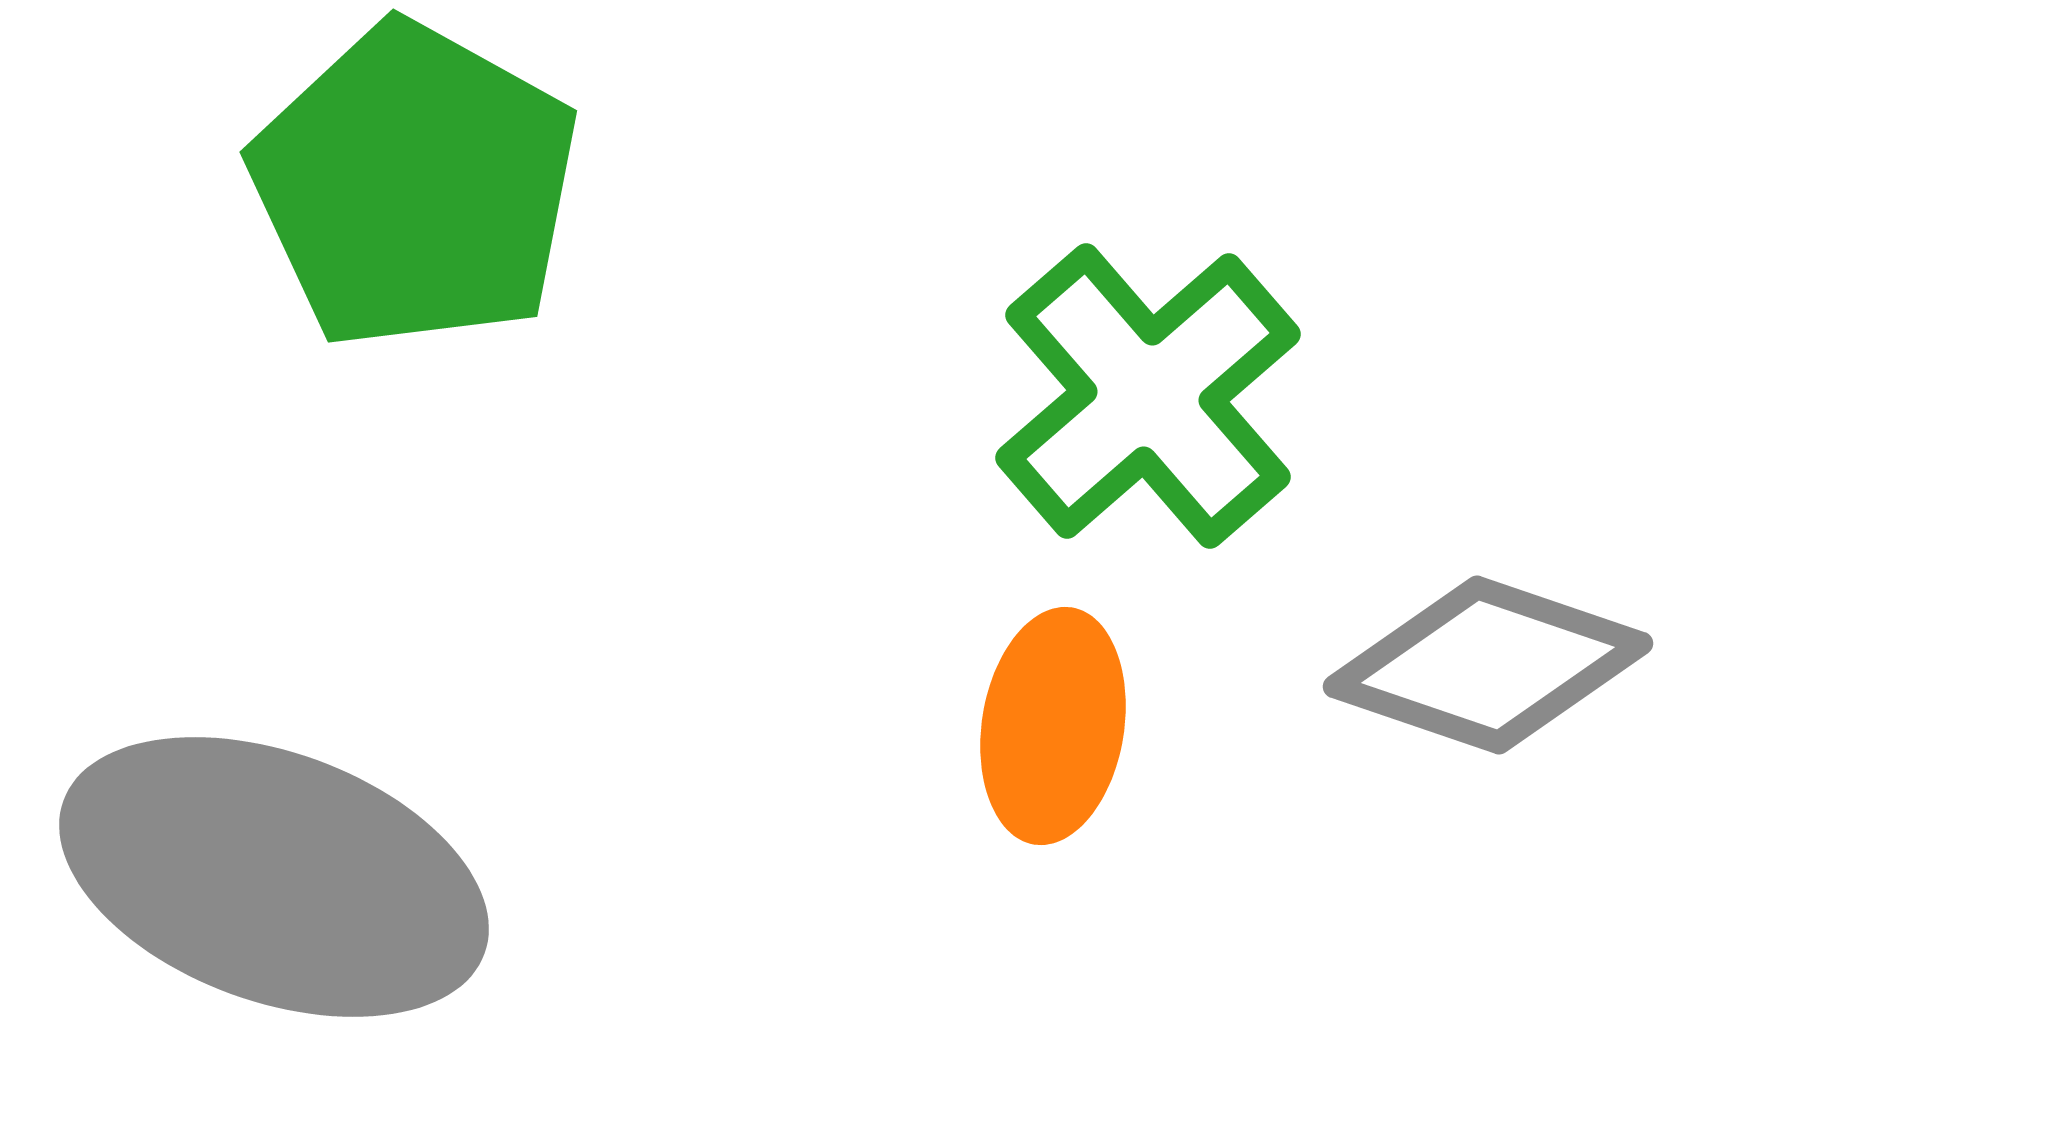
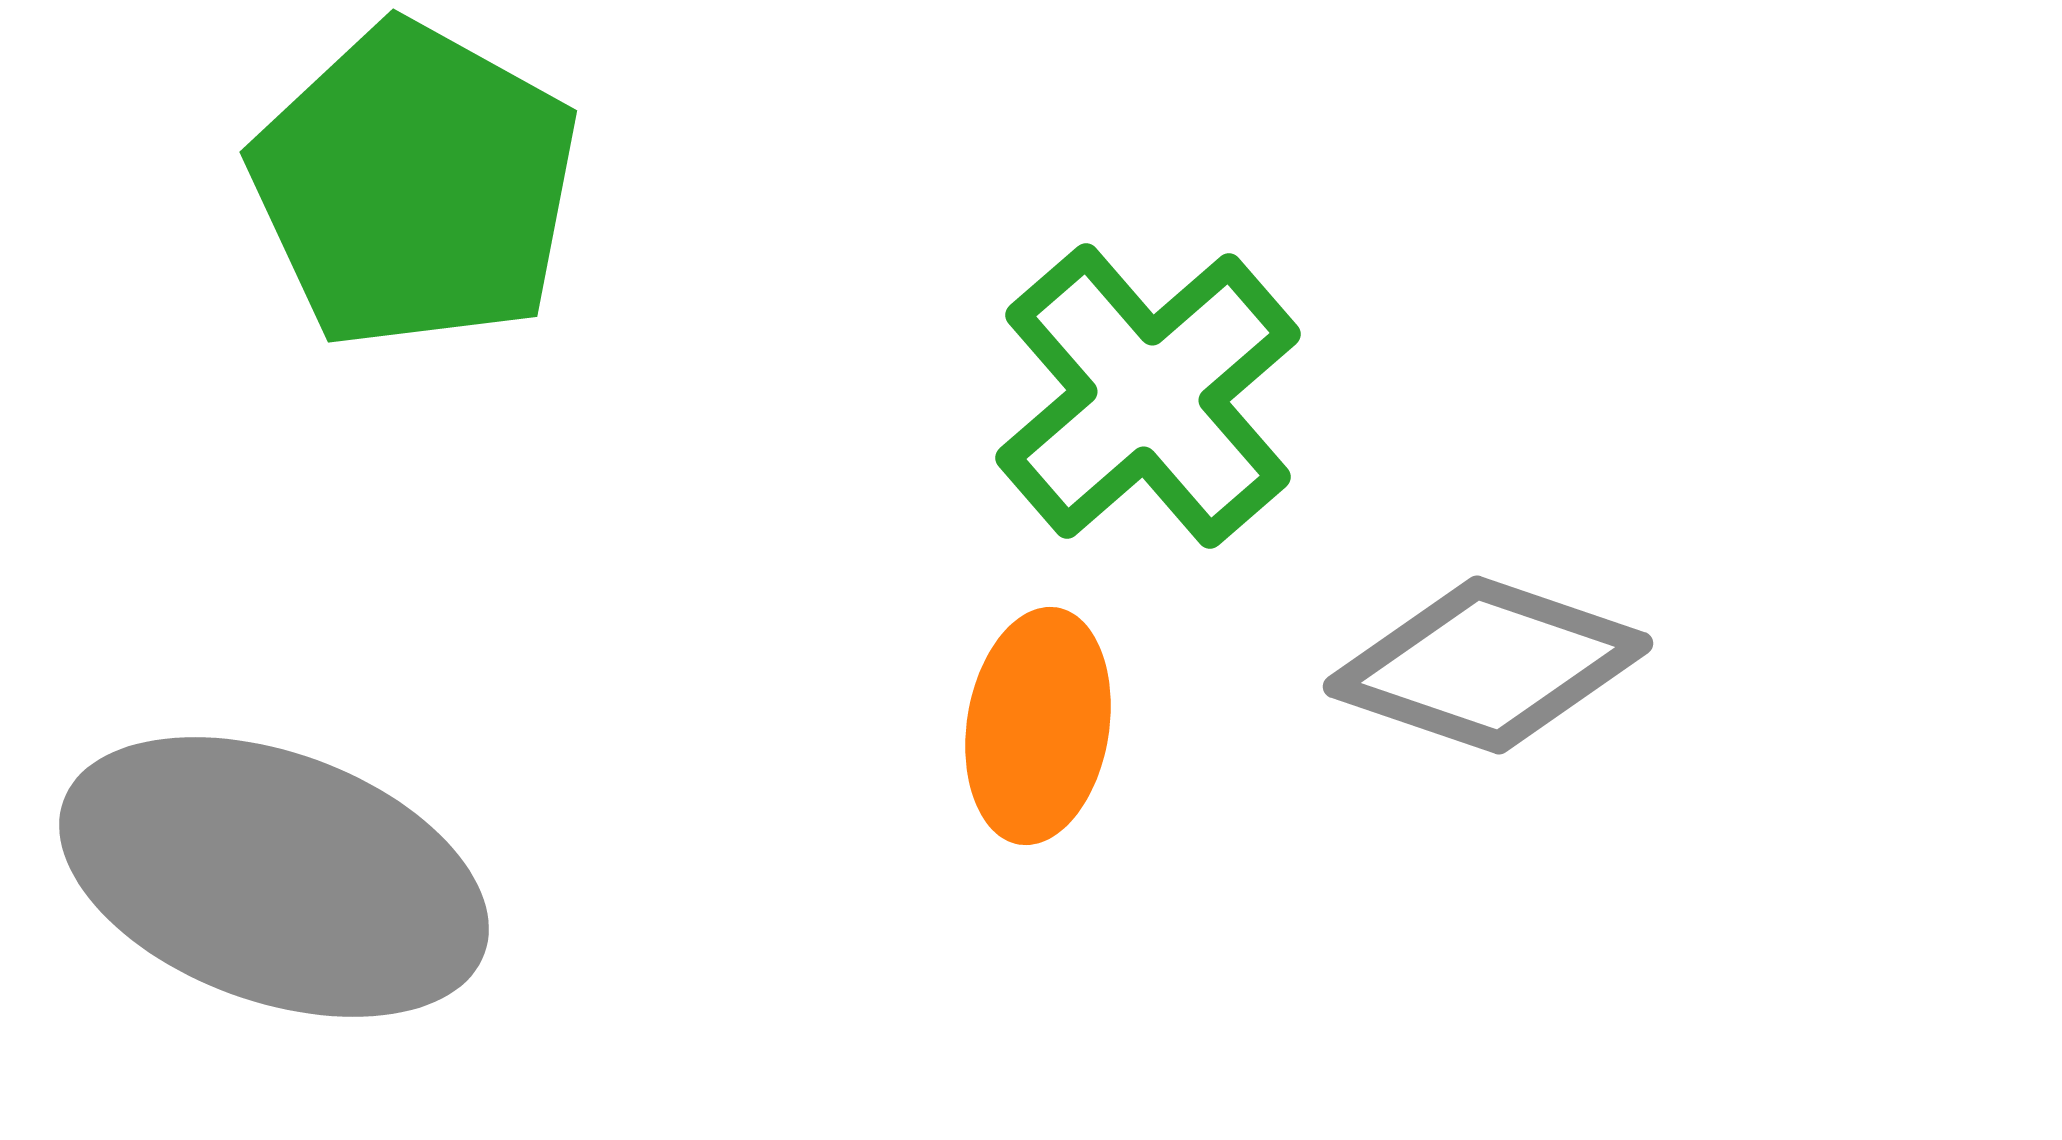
orange ellipse: moved 15 px left
